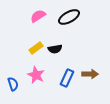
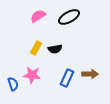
yellow rectangle: rotated 24 degrees counterclockwise
pink star: moved 4 px left; rotated 18 degrees counterclockwise
